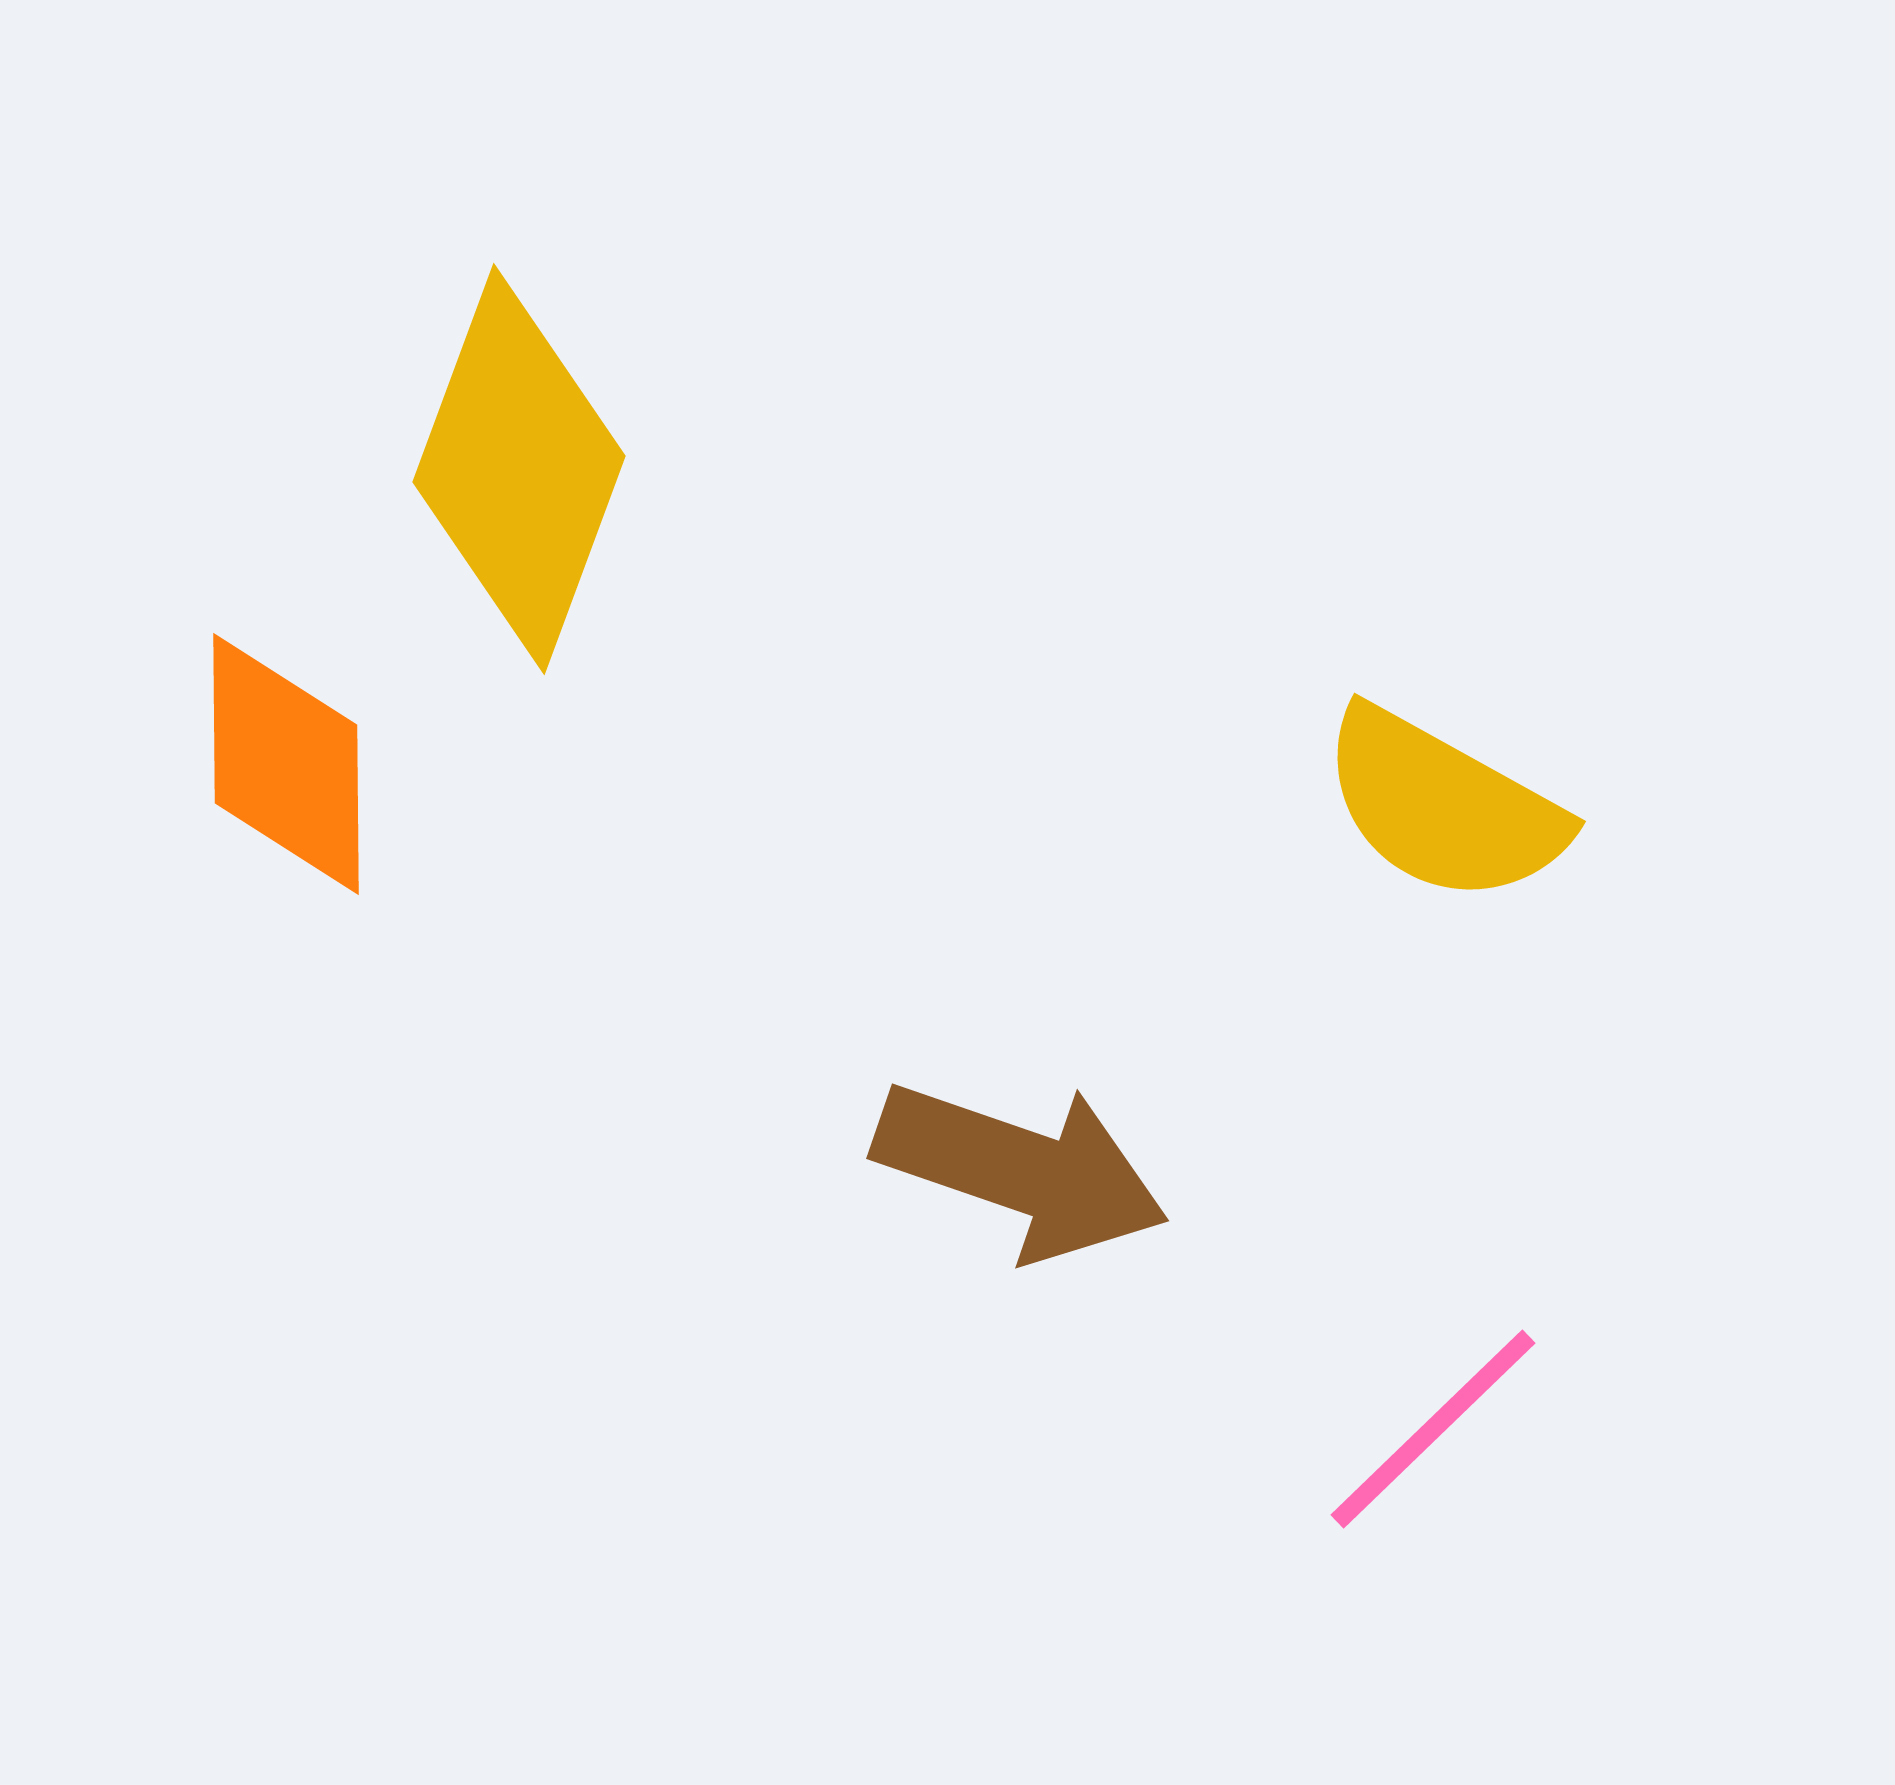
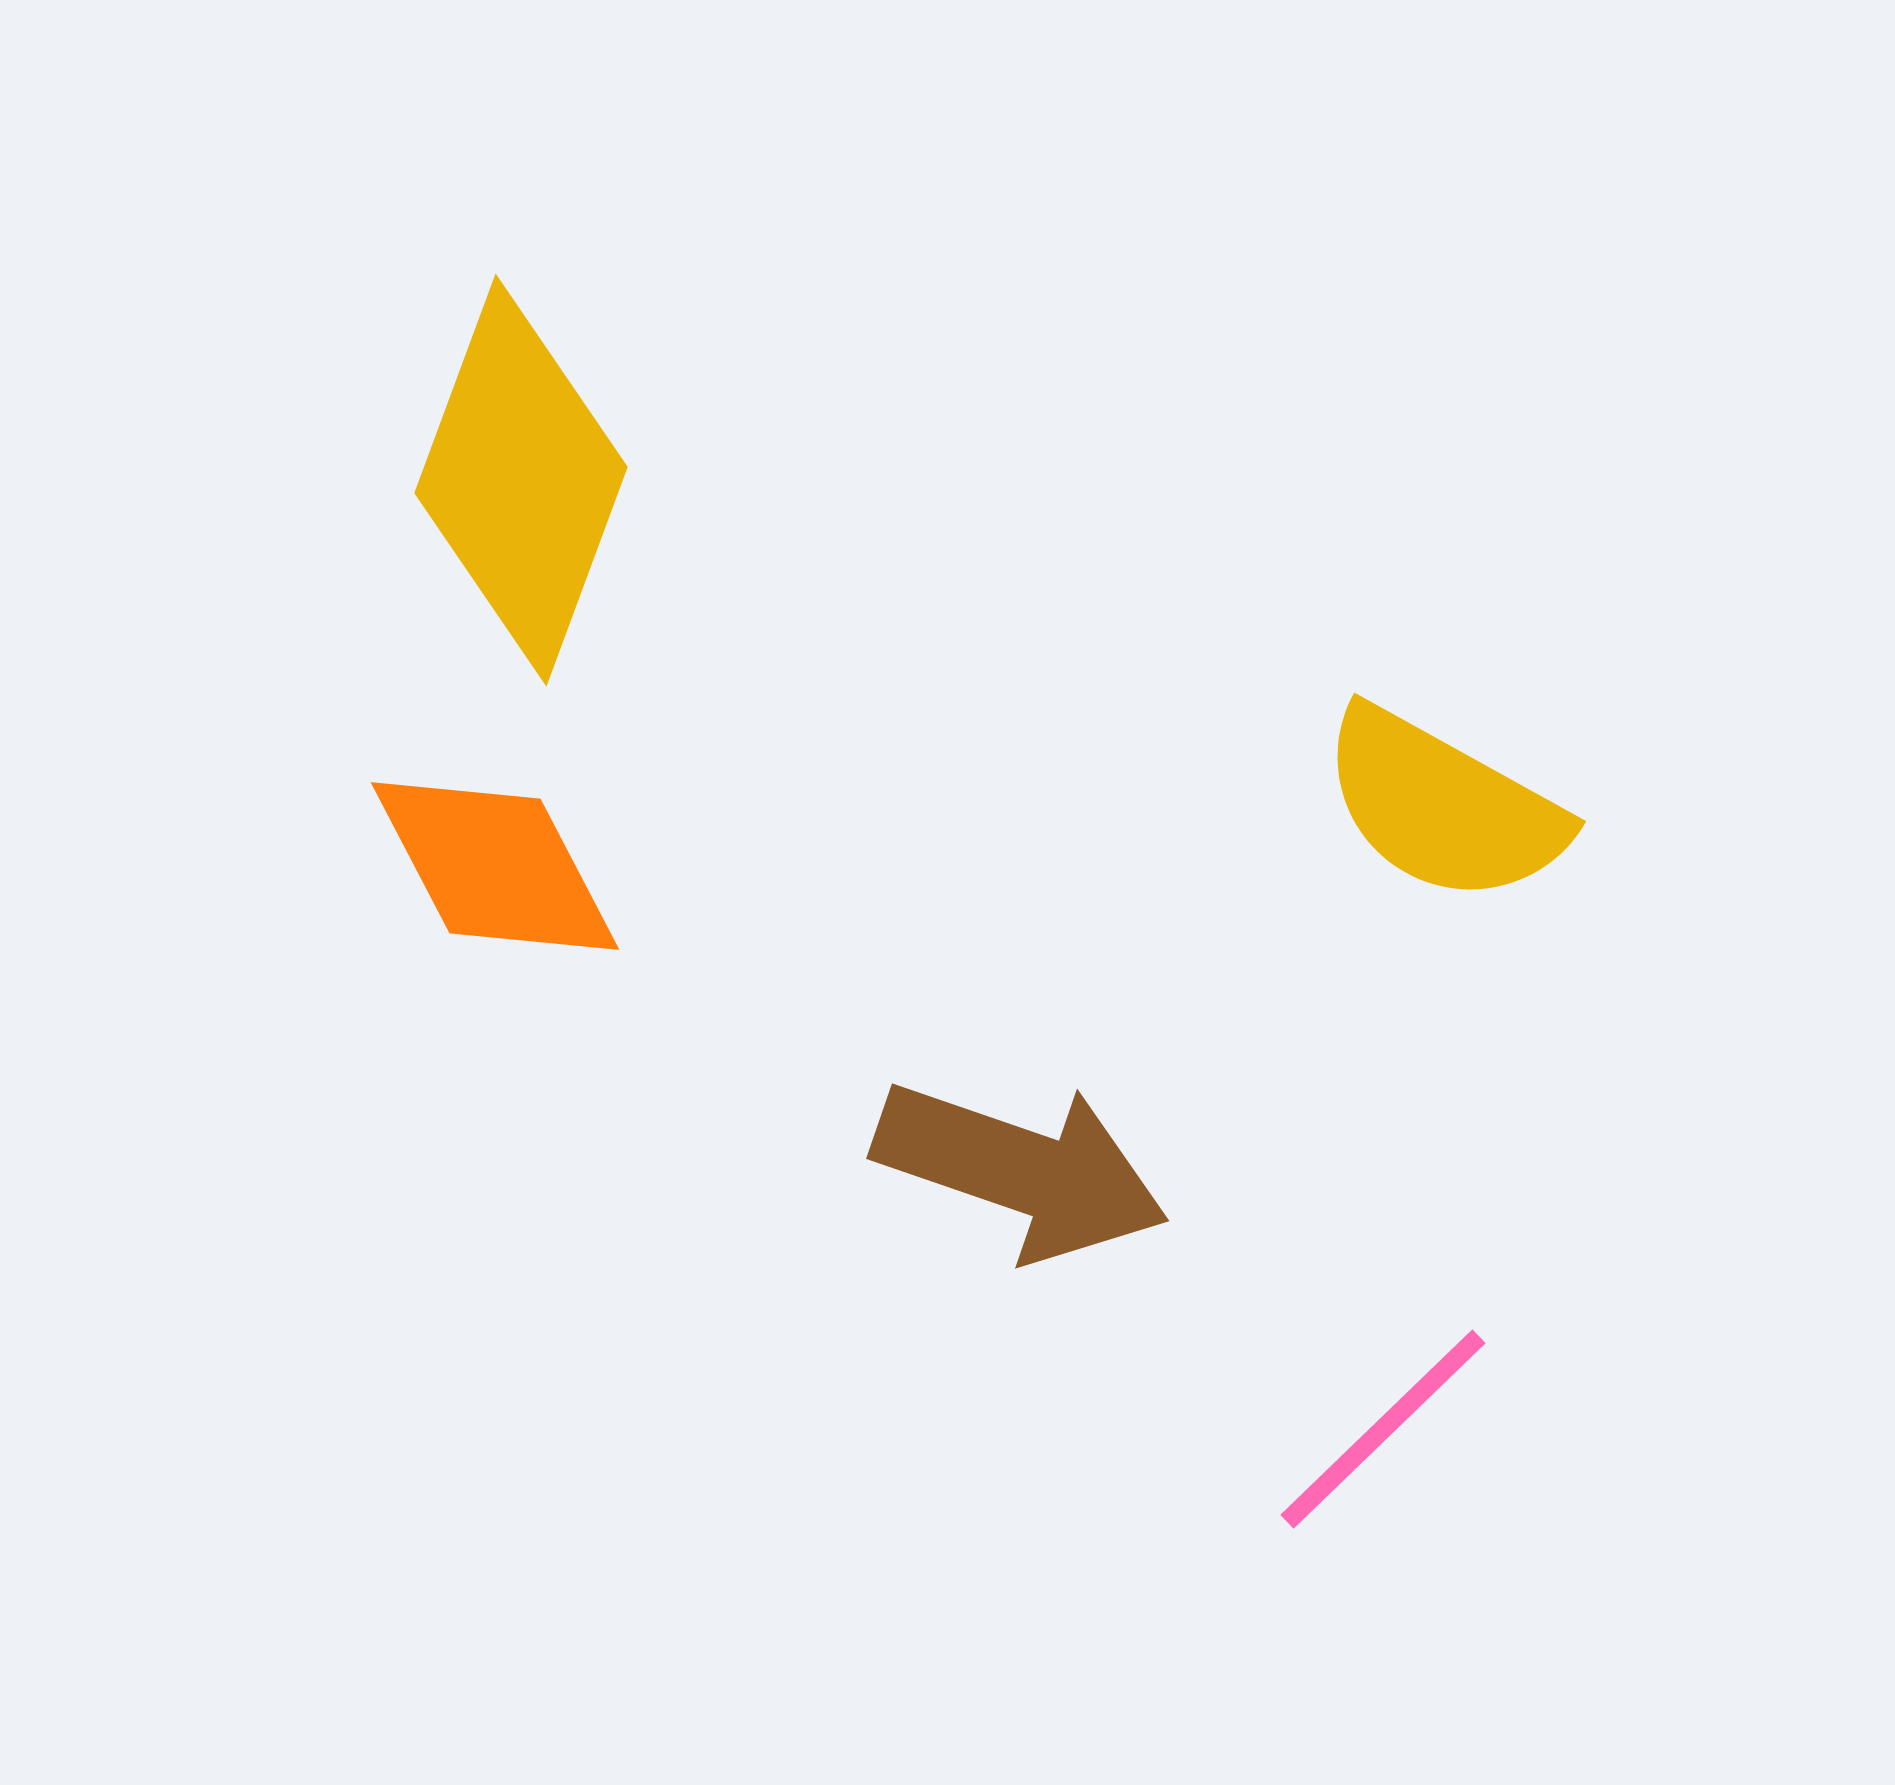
yellow diamond: moved 2 px right, 11 px down
orange diamond: moved 209 px right, 102 px down; rotated 27 degrees counterclockwise
pink line: moved 50 px left
